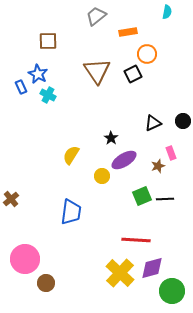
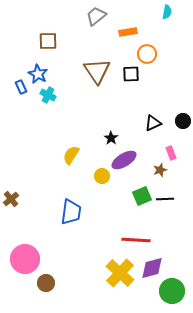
black square: moved 2 px left; rotated 24 degrees clockwise
brown star: moved 2 px right, 4 px down
